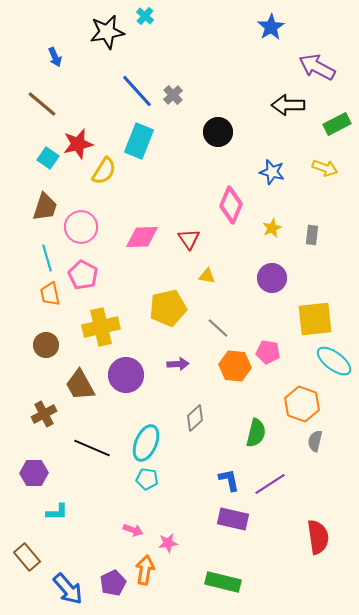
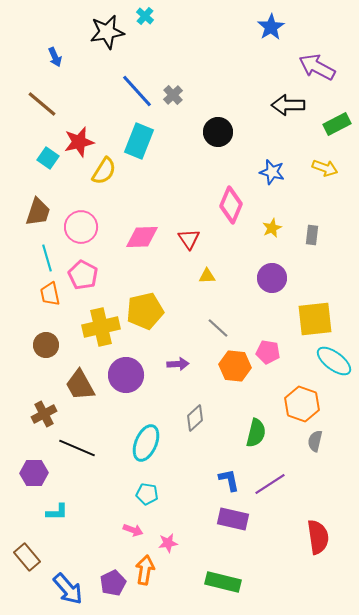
red star at (78, 144): moved 1 px right, 2 px up
brown trapezoid at (45, 207): moved 7 px left, 5 px down
yellow triangle at (207, 276): rotated 12 degrees counterclockwise
yellow pentagon at (168, 308): moved 23 px left, 3 px down
black line at (92, 448): moved 15 px left
cyan pentagon at (147, 479): moved 15 px down
